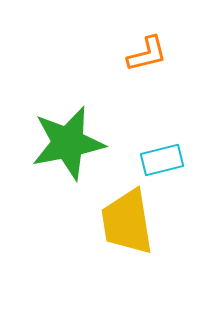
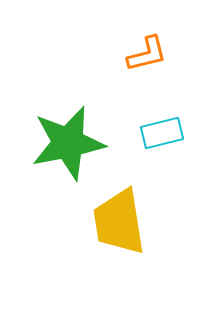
cyan rectangle: moved 27 px up
yellow trapezoid: moved 8 px left
